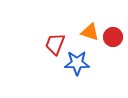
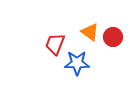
orange triangle: rotated 18 degrees clockwise
